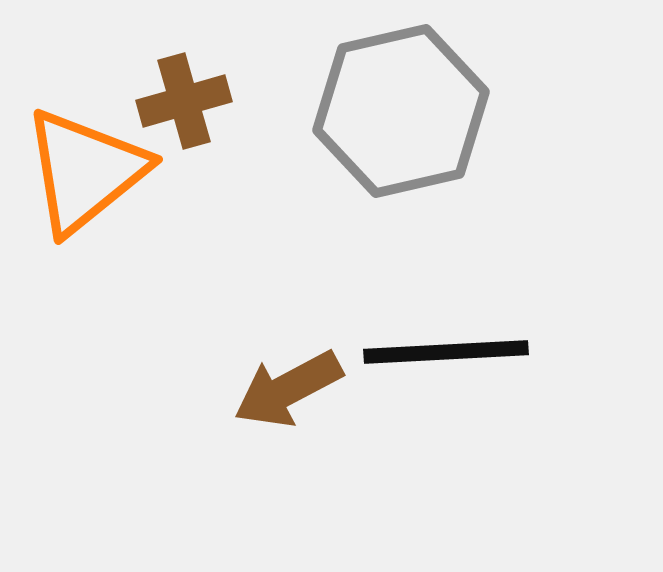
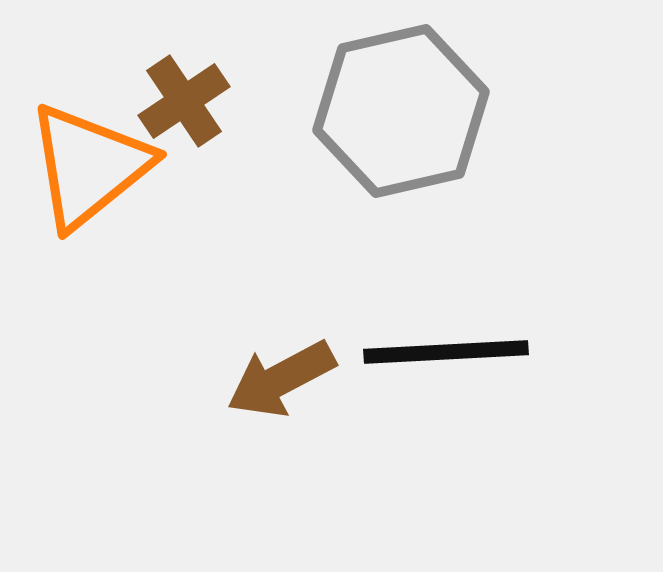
brown cross: rotated 18 degrees counterclockwise
orange triangle: moved 4 px right, 5 px up
brown arrow: moved 7 px left, 10 px up
